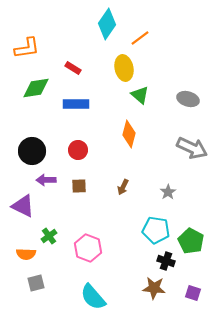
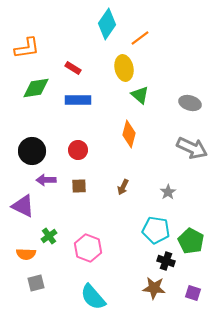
gray ellipse: moved 2 px right, 4 px down
blue rectangle: moved 2 px right, 4 px up
